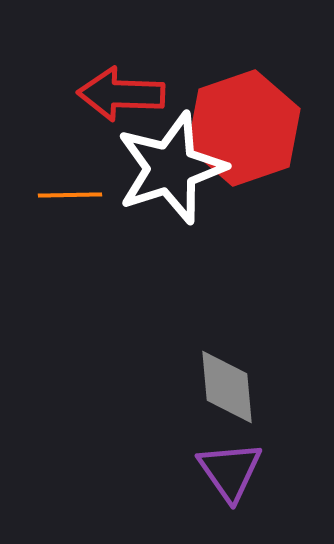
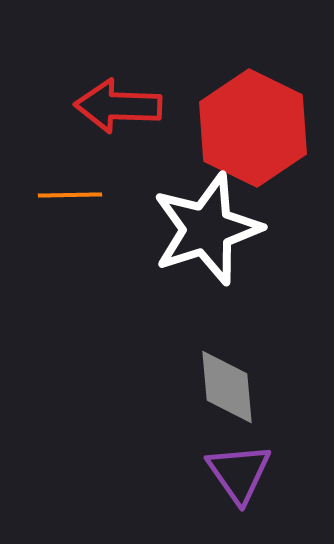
red arrow: moved 3 px left, 12 px down
red hexagon: moved 9 px right; rotated 15 degrees counterclockwise
white star: moved 36 px right, 61 px down
purple triangle: moved 9 px right, 2 px down
